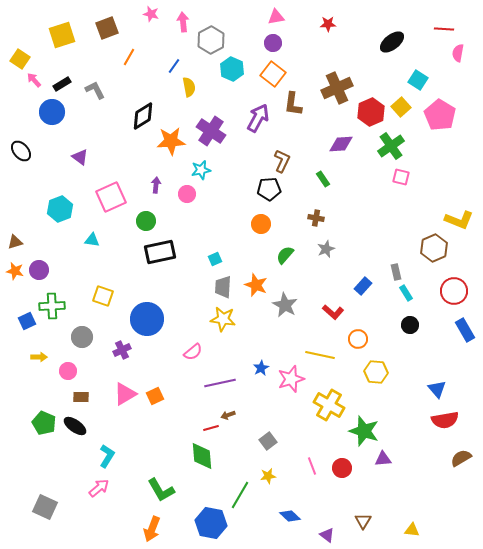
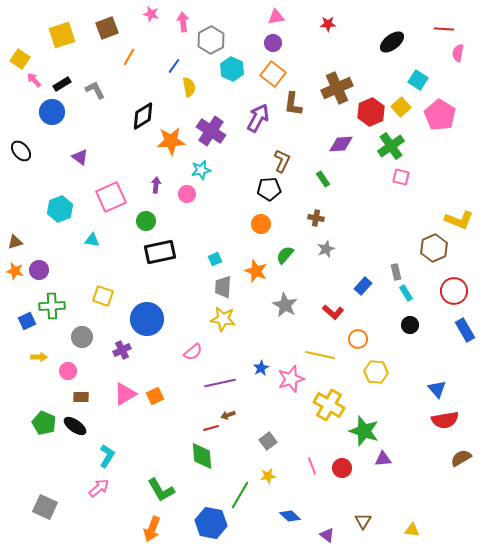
orange star at (256, 285): moved 14 px up
